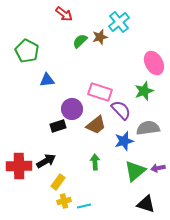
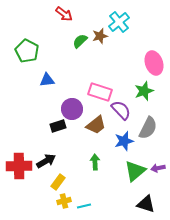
brown star: moved 1 px up
pink ellipse: rotated 10 degrees clockwise
gray semicircle: rotated 125 degrees clockwise
